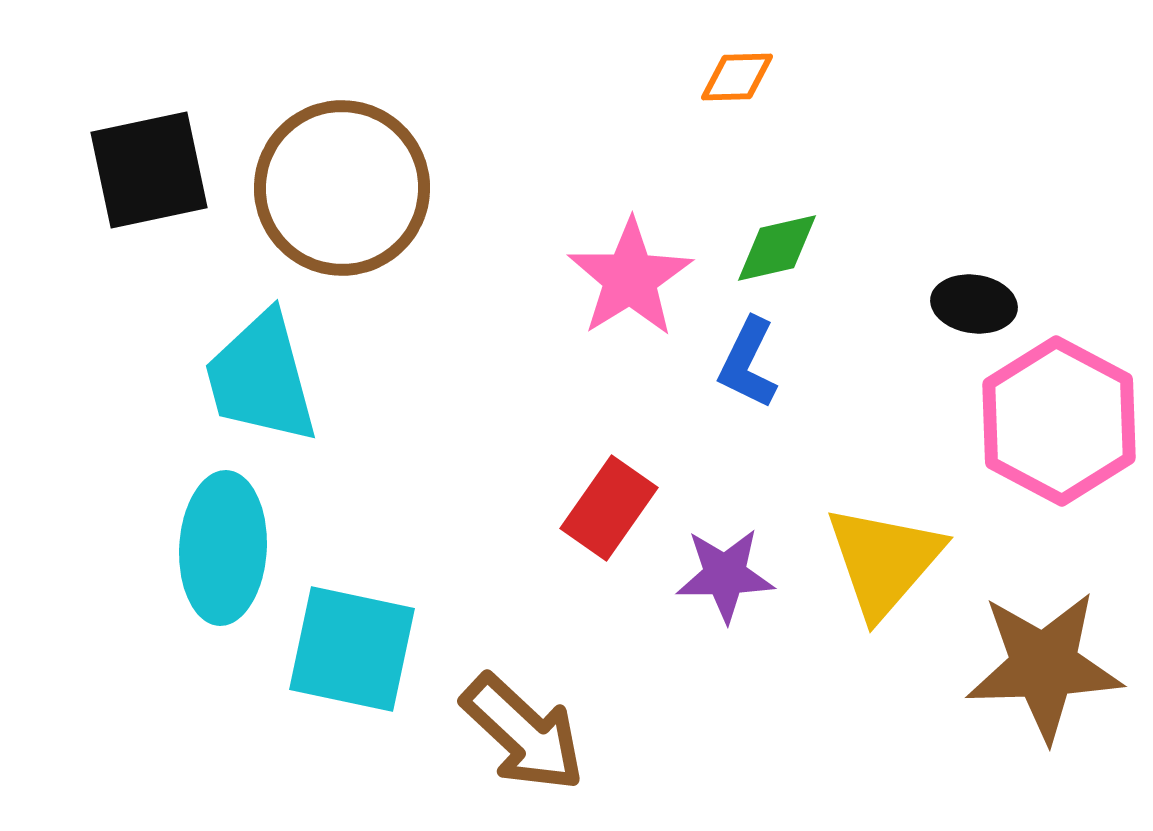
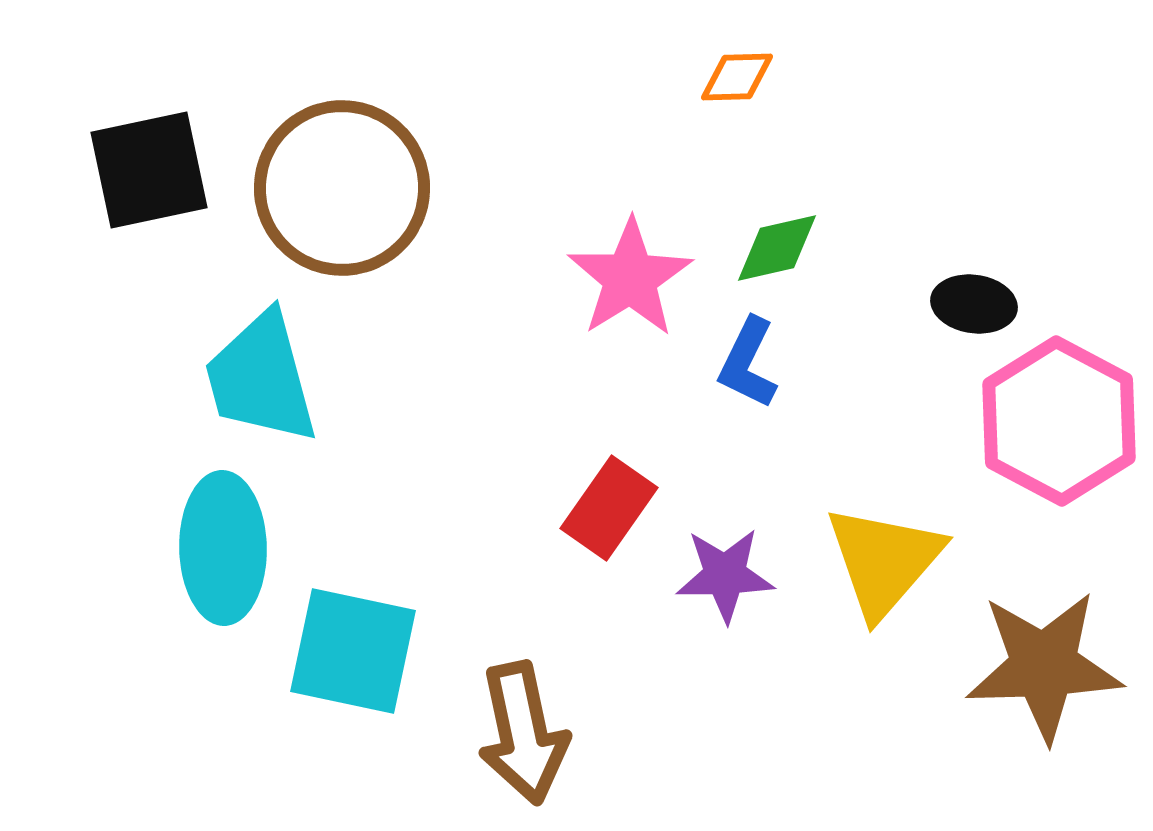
cyan ellipse: rotated 4 degrees counterclockwise
cyan square: moved 1 px right, 2 px down
brown arrow: rotated 35 degrees clockwise
